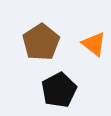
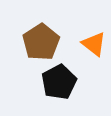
black pentagon: moved 8 px up
